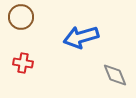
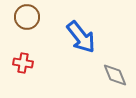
brown circle: moved 6 px right
blue arrow: rotated 112 degrees counterclockwise
